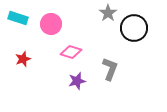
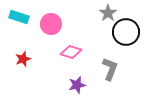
cyan rectangle: moved 1 px right, 1 px up
black circle: moved 8 px left, 4 px down
purple star: moved 4 px down
